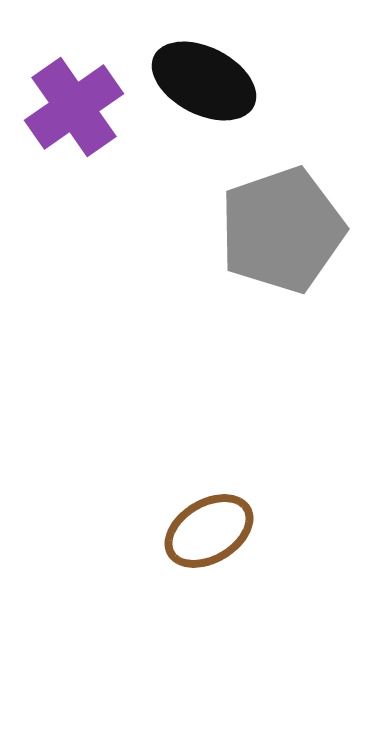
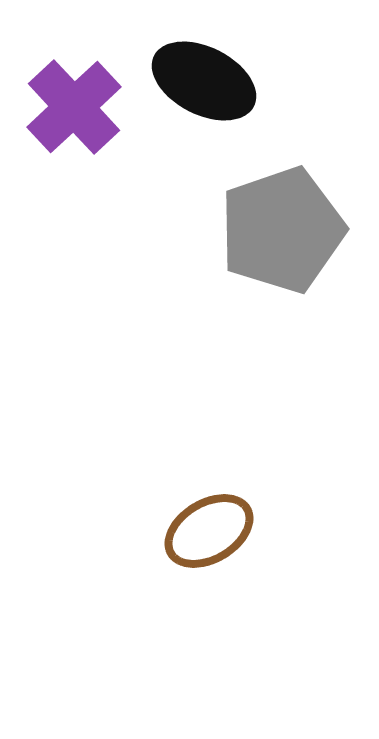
purple cross: rotated 8 degrees counterclockwise
